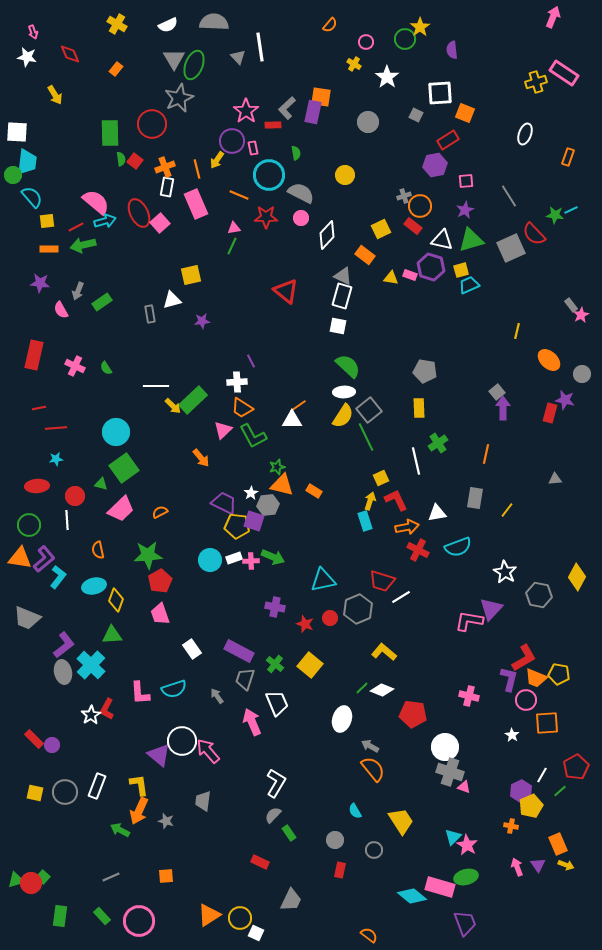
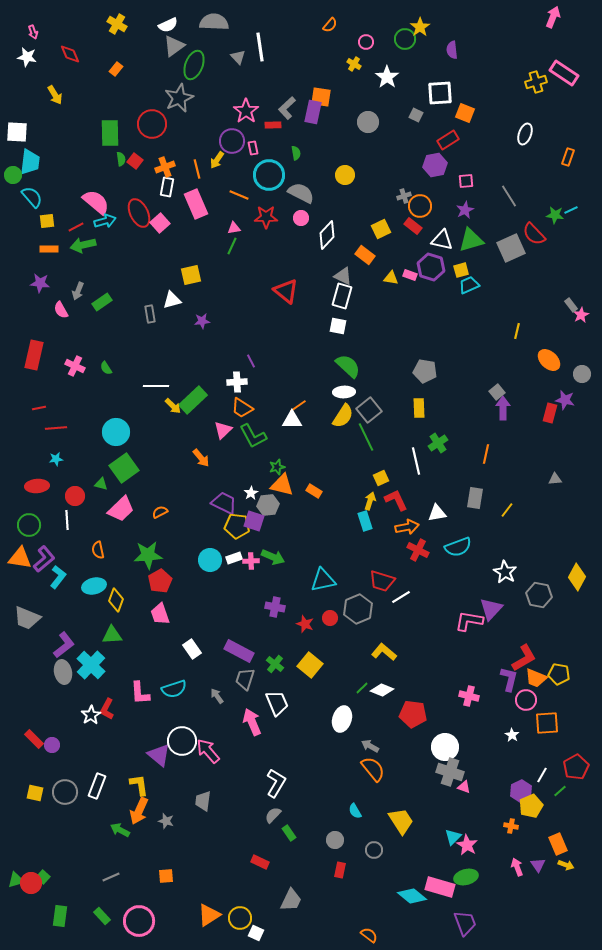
gray triangle at (174, 59): moved 13 px up; rotated 25 degrees clockwise
cyan trapezoid at (27, 162): moved 3 px right
